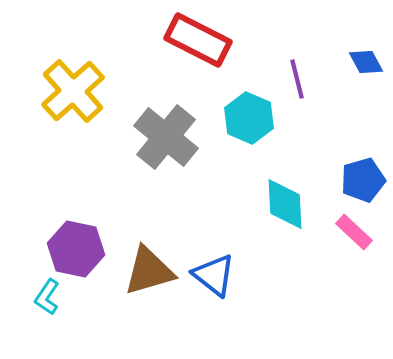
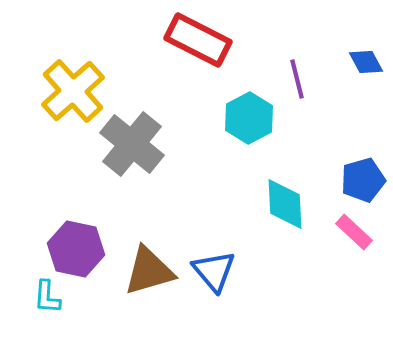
cyan hexagon: rotated 9 degrees clockwise
gray cross: moved 34 px left, 7 px down
blue triangle: moved 4 px up; rotated 12 degrees clockwise
cyan L-shape: rotated 30 degrees counterclockwise
